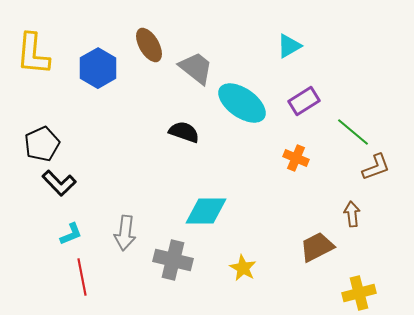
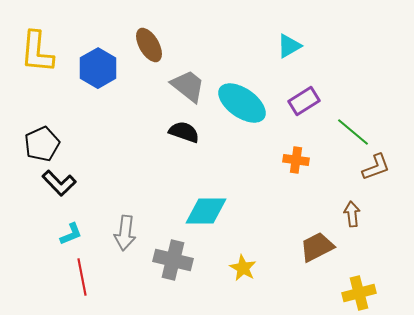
yellow L-shape: moved 4 px right, 2 px up
gray trapezoid: moved 8 px left, 18 px down
orange cross: moved 2 px down; rotated 15 degrees counterclockwise
